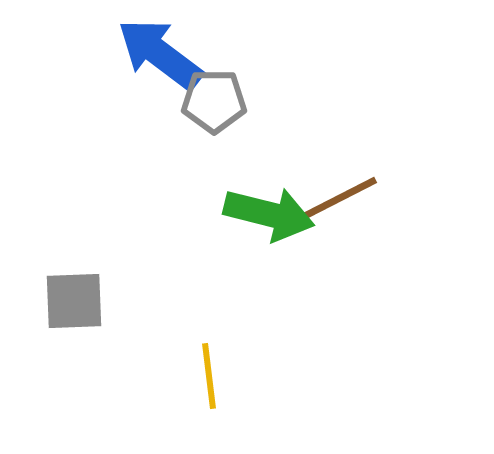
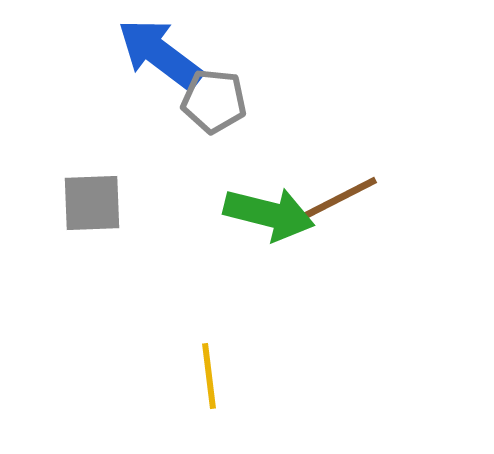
gray pentagon: rotated 6 degrees clockwise
gray square: moved 18 px right, 98 px up
